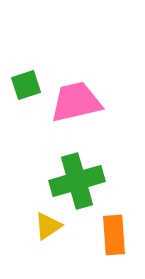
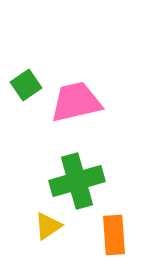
green square: rotated 16 degrees counterclockwise
